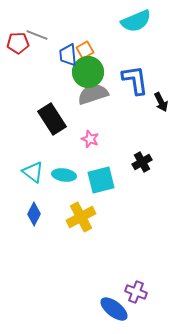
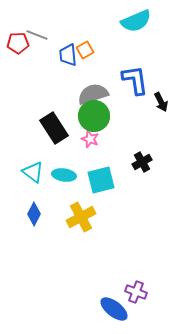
green circle: moved 6 px right, 44 px down
black rectangle: moved 2 px right, 9 px down
